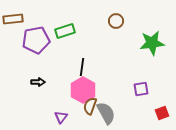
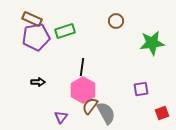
brown rectangle: moved 19 px right; rotated 30 degrees clockwise
purple pentagon: moved 3 px up
brown semicircle: rotated 18 degrees clockwise
